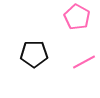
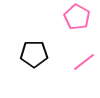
pink line: rotated 10 degrees counterclockwise
